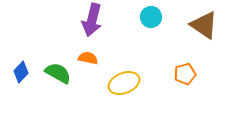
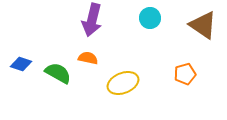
cyan circle: moved 1 px left, 1 px down
brown triangle: moved 1 px left
blue diamond: moved 8 px up; rotated 65 degrees clockwise
yellow ellipse: moved 1 px left
